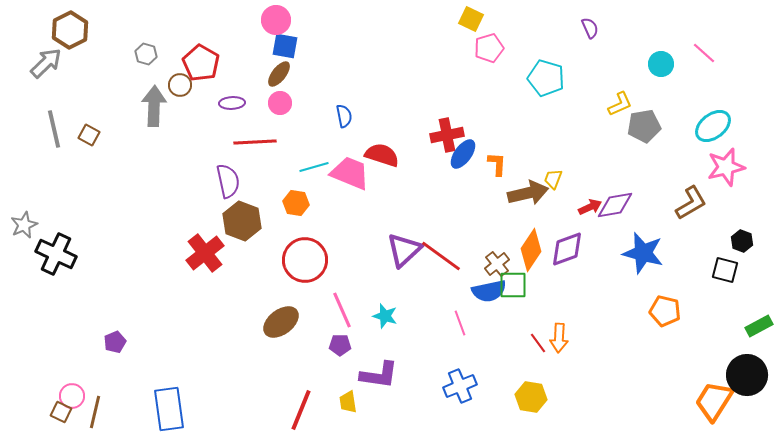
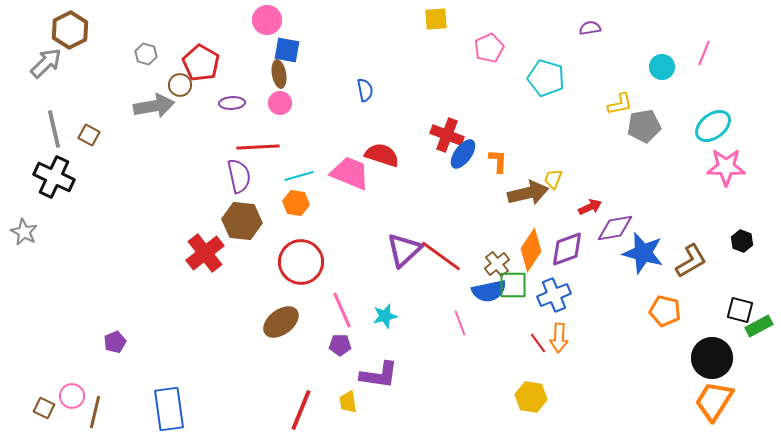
yellow square at (471, 19): moved 35 px left; rotated 30 degrees counterclockwise
pink circle at (276, 20): moved 9 px left
purple semicircle at (590, 28): rotated 75 degrees counterclockwise
blue square at (285, 46): moved 2 px right, 4 px down
pink pentagon at (489, 48): rotated 8 degrees counterclockwise
pink line at (704, 53): rotated 70 degrees clockwise
cyan circle at (661, 64): moved 1 px right, 3 px down
brown ellipse at (279, 74): rotated 48 degrees counterclockwise
yellow L-shape at (620, 104): rotated 12 degrees clockwise
gray arrow at (154, 106): rotated 78 degrees clockwise
blue semicircle at (344, 116): moved 21 px right, 26 px up
red cross at (447, 135): rotated 32 degrees clockwise
red line at (255, 142): moved 3 px right, 5 px down
orange L-shape at (497, 164): moved 1 px right, 3 px up
cyan line at (314, 167): moved 15 px left, 9 px down
pink star at (726, 167): rotated 15 degrees clockwise
purple semicircle at (228, 181): moved 11 px right, 5 px up
brown L-shape at (691, 203): moved 58 px down
purple diamond at (615, 205): moved 23 px down
brown hexagon at (242, 221): rotated 15 degrees counterclockwise
gray star at (24, 225): moved 7 px down; rotated 20 degrees counterclockwise
black cross at (56, 254): moved 2 px left, 77 px up
red circle at (305, 260): moved 4 px left, 2 px down
black square at (725, 270): moved 15 px right, 40 px down
cyan star at (385, 316): rotated 30 degrees counterclockwise
black circle at (747, 375): moved 35 px left, 17 px up
blue cross at (460, 386): moved 94 px right, 91 px up
brown square at (61, 412): moved 17 px left, 4 px up
